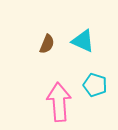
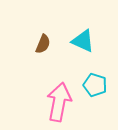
brown semicircle: moved 4 px left
pink arrow: rotated 15 degrees clockwise
